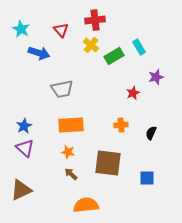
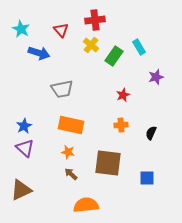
green rectangle: rotated 24 degrees counterclockwise
red star: moved 10 px left, 2 px down
orange rectangle: rotated 15 degrees clockwise
